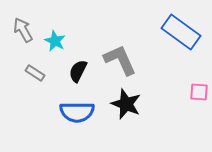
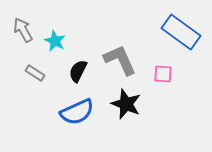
pink square: moved 36 px left, 18 px up
blue semicircle: rotated 24 degrees counterclockwise
